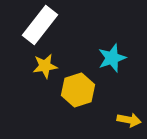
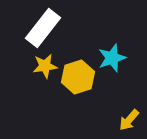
white rectangle: moved 3 px right, 3 px down
yellow hexagon: moved 13 px up
yellow arrow: rotated 120 degrees clockwise
